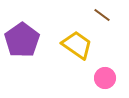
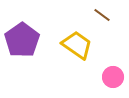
pink circle: moved 8 px right, 1 px up
